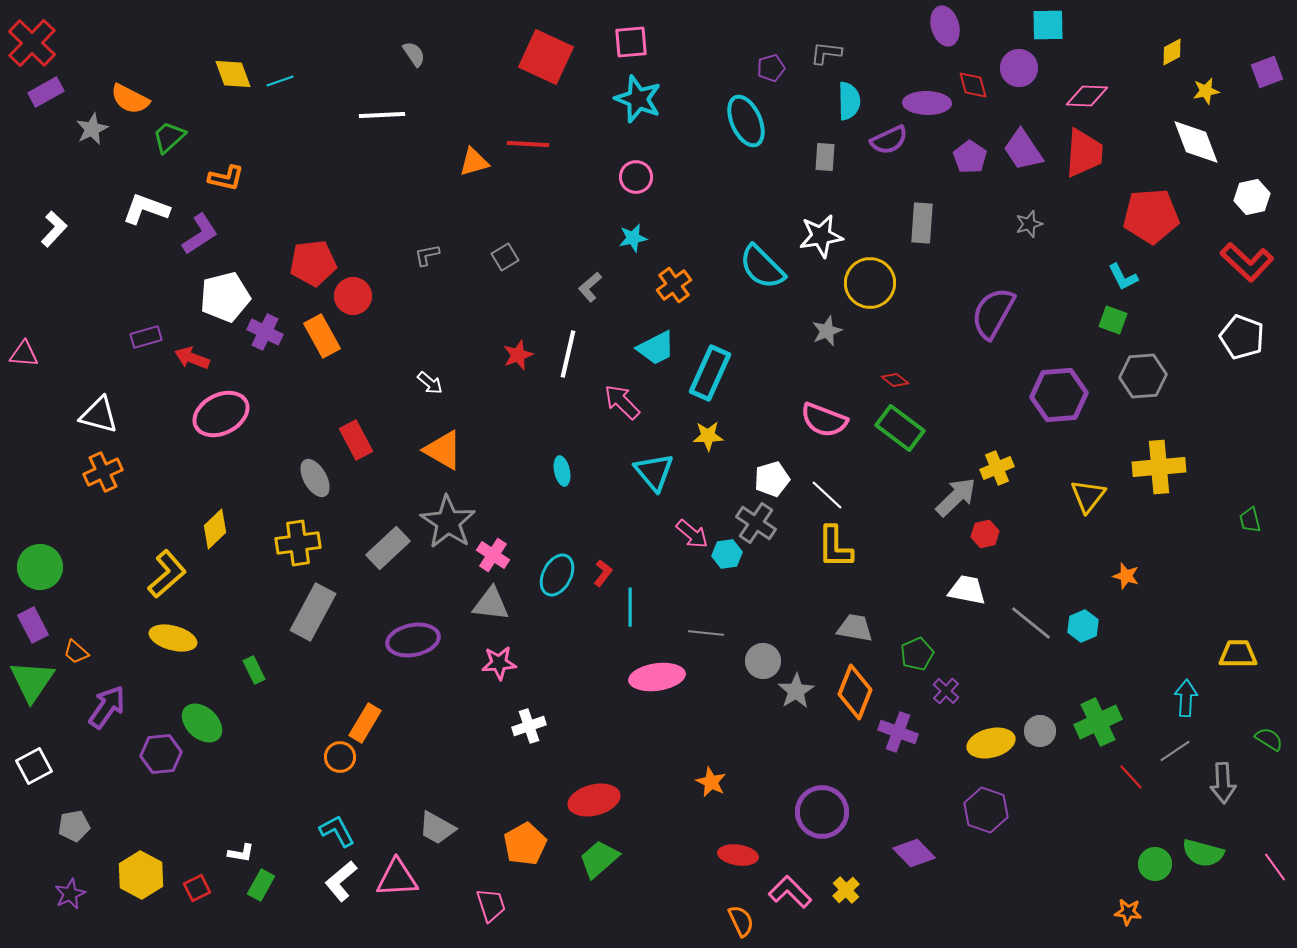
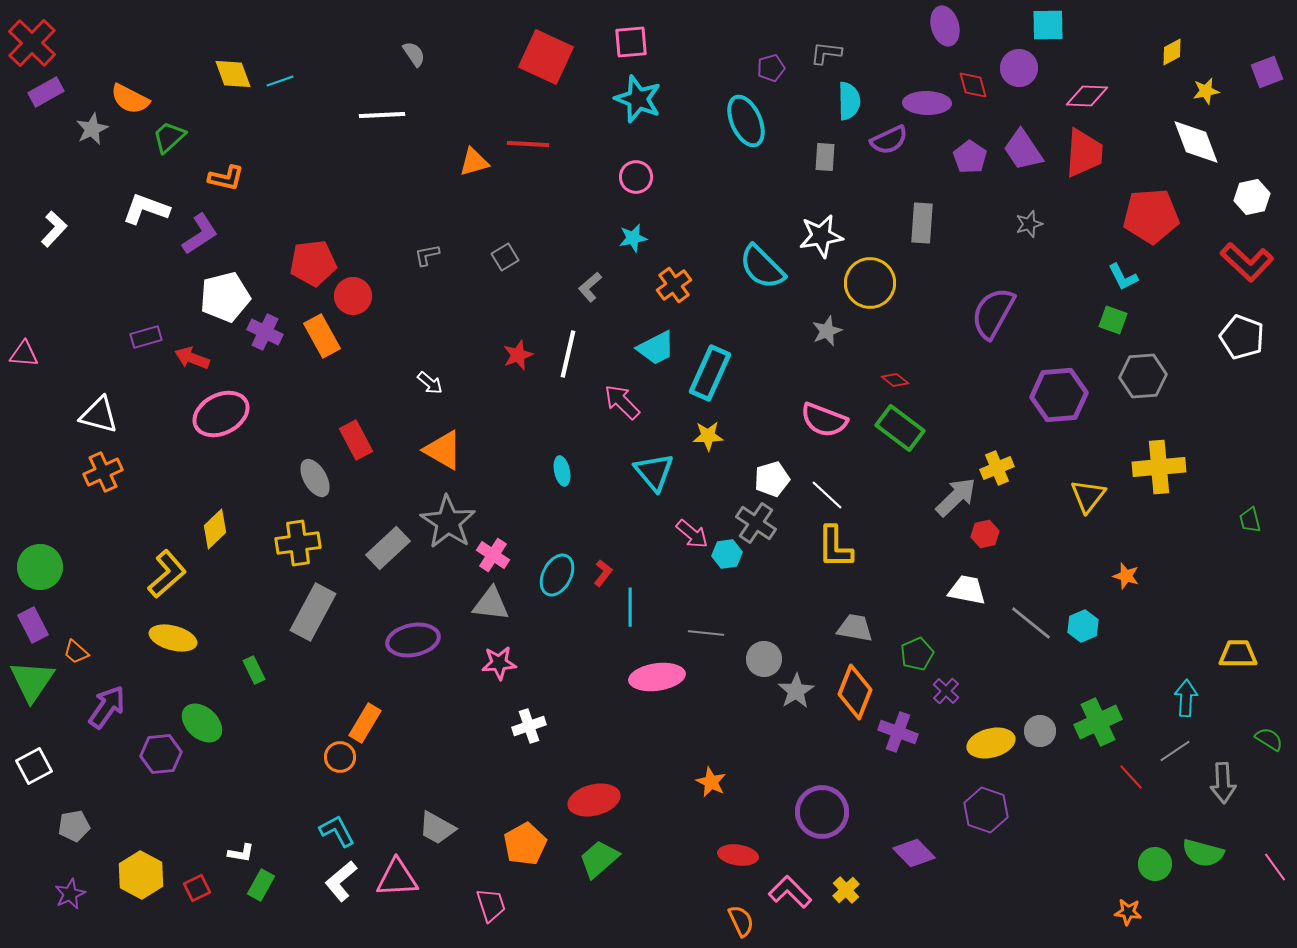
gray circle at (763, 661): moved 1 px right, 2 px up
